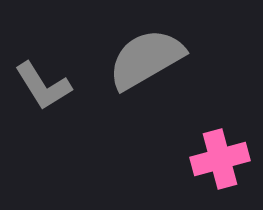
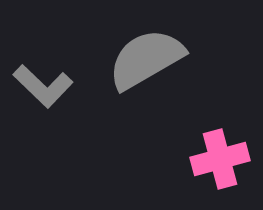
gray L-shape: rotated 14 degrees counterclockwise
